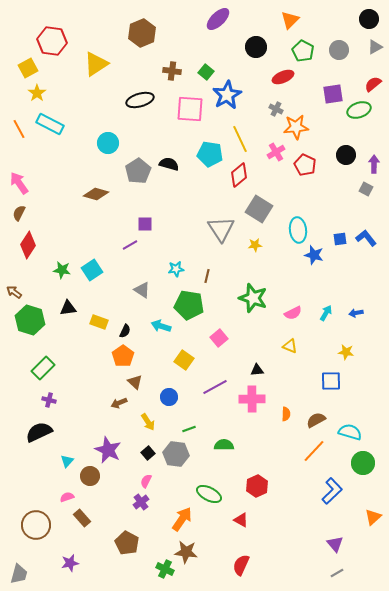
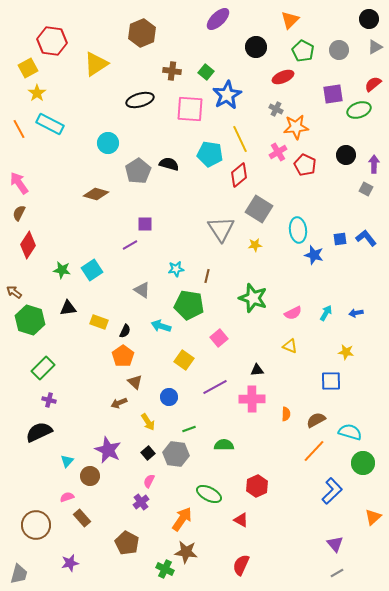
pink cross at (276, 152): moved 2 px right
pink semicircle at (146, 481): moved 3 px right
